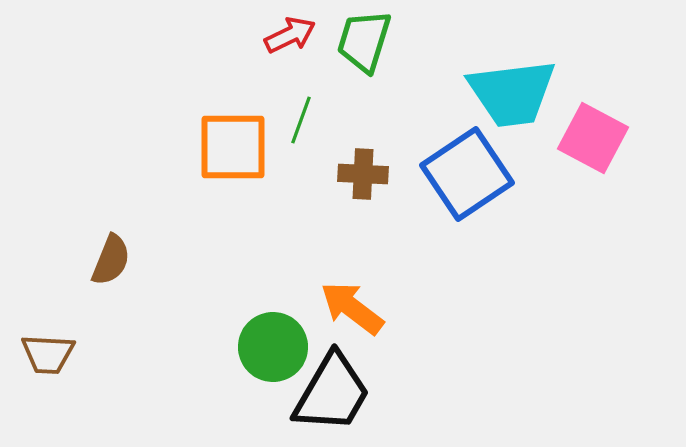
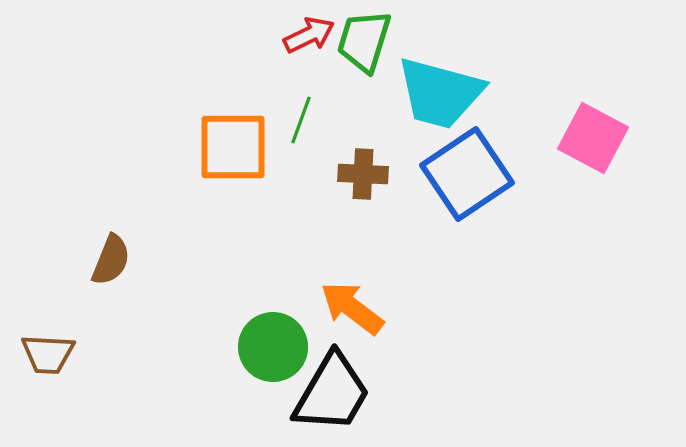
red arrow: moved 19 px right
cyan trapezoid: moved 72 px left; rotated 22 degrees clockwise
